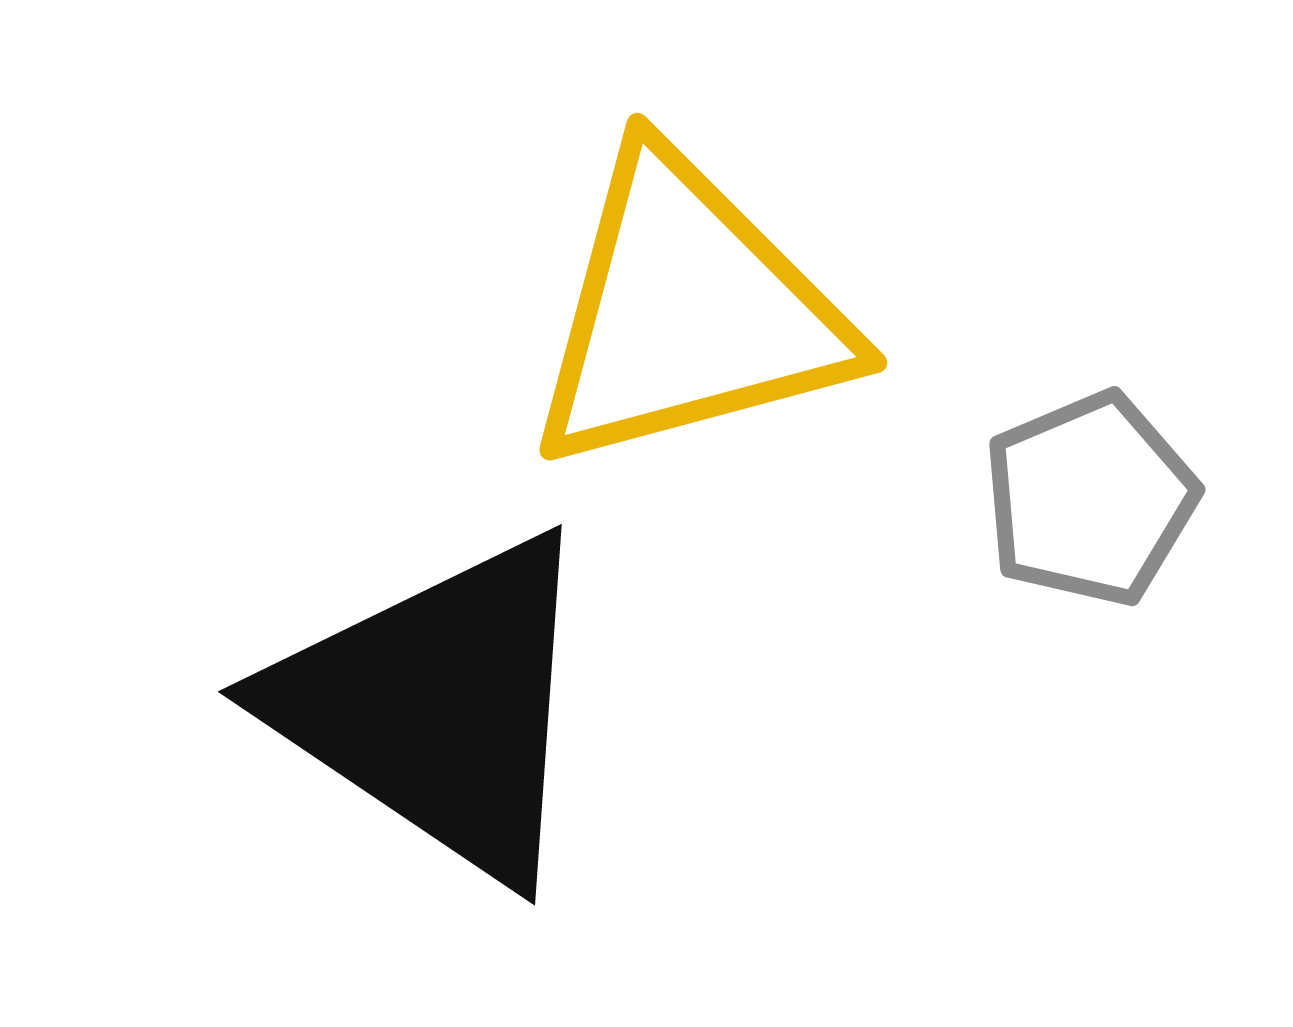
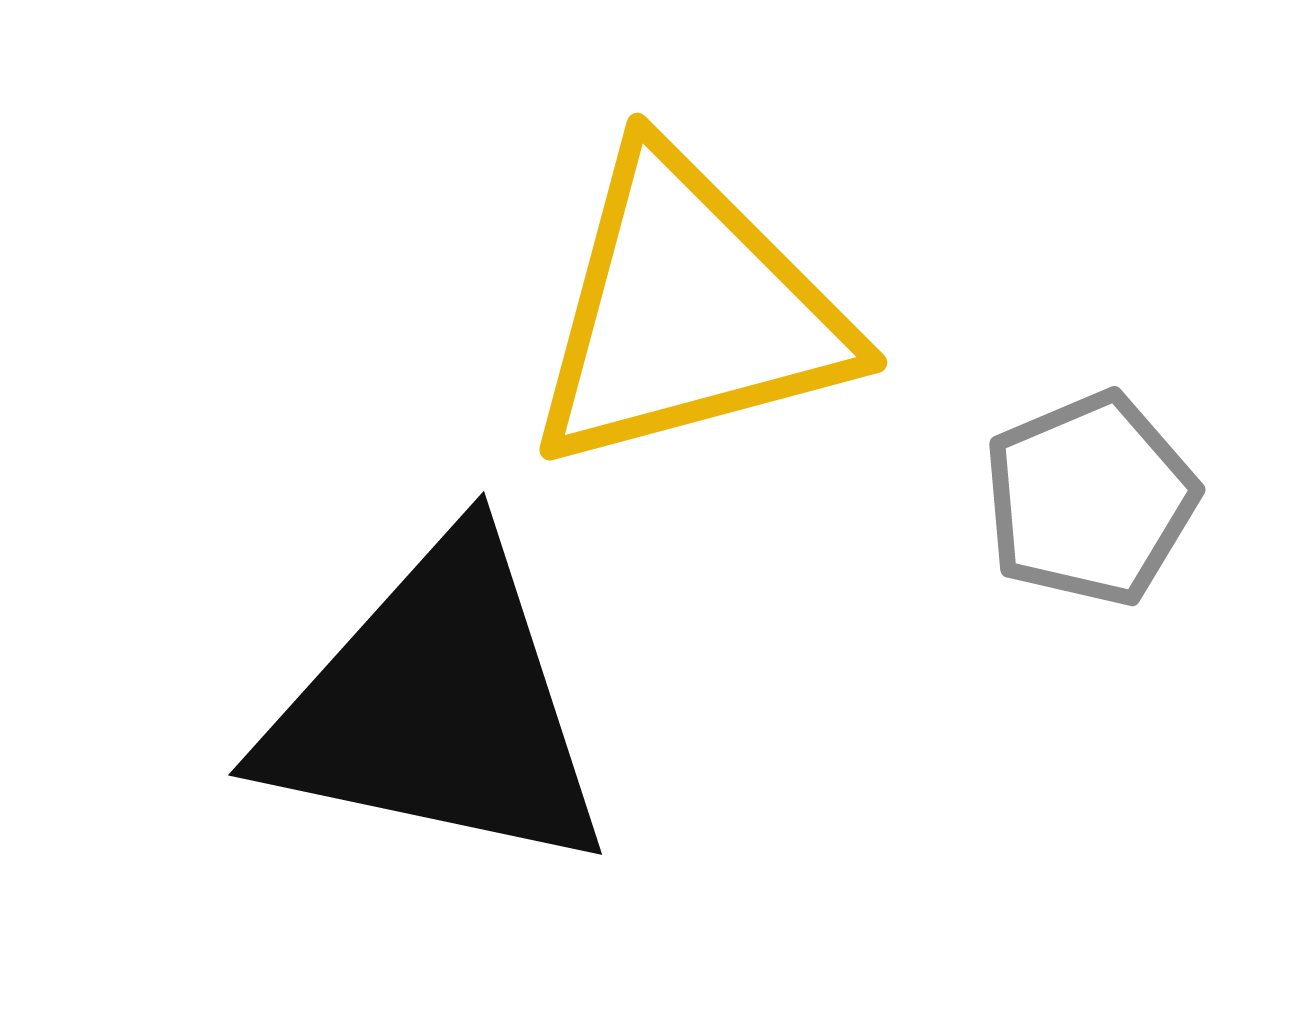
black triangle: rotated 22 degrees counterclockwise
